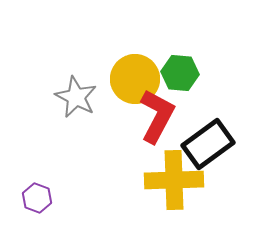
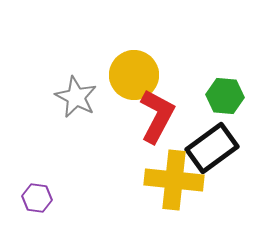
green hexagon: moved 45 px right, 23 px down
yellow circle: moved 1 px left, 4 px up
black rectangle: moved 4 px right, 4 px down
yellow cross: rotated 8 degrees clockwise
purple hexagon: rotated 12 degrees counterclockwise
